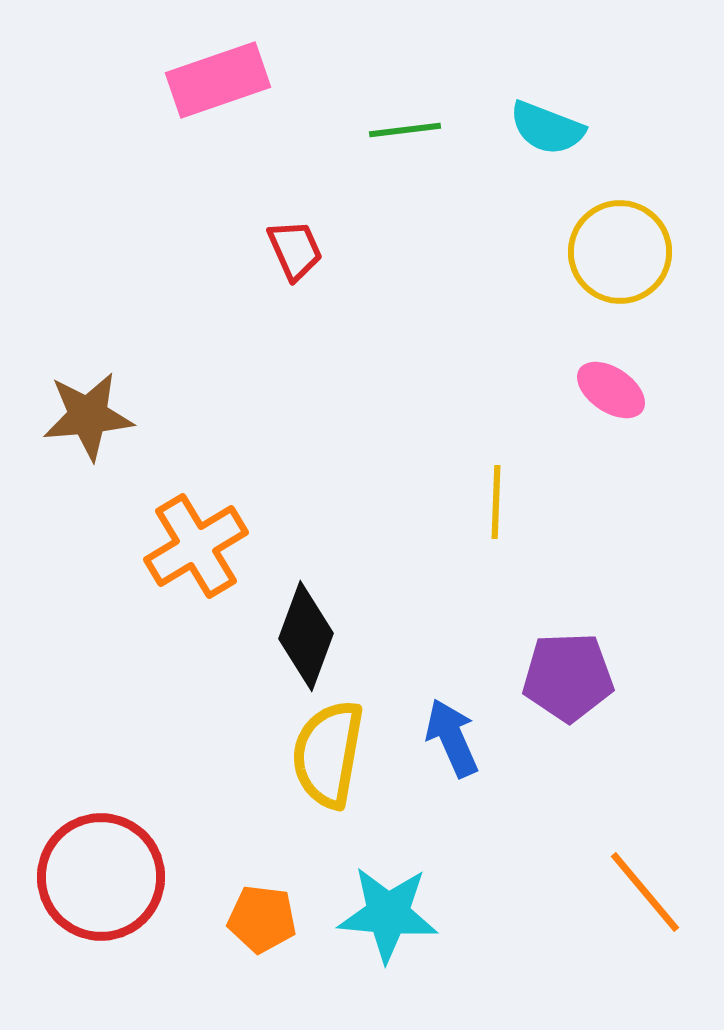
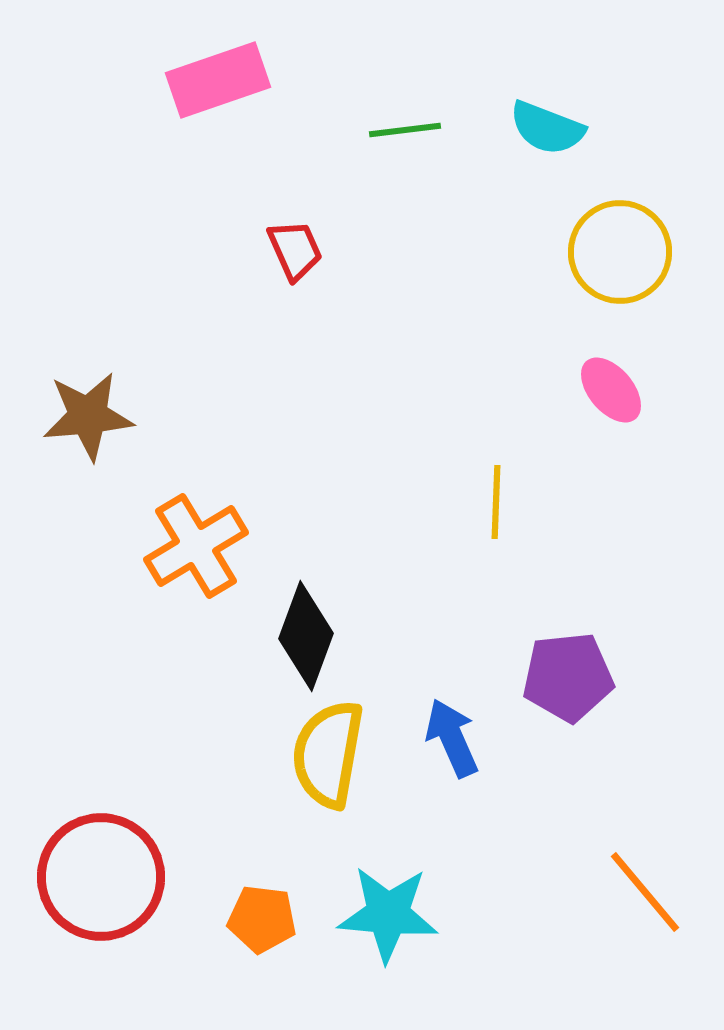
pink ellipse: rotated 16 degrees clockwise
purple pentagon: rotated 4 degrees counterclockwise
